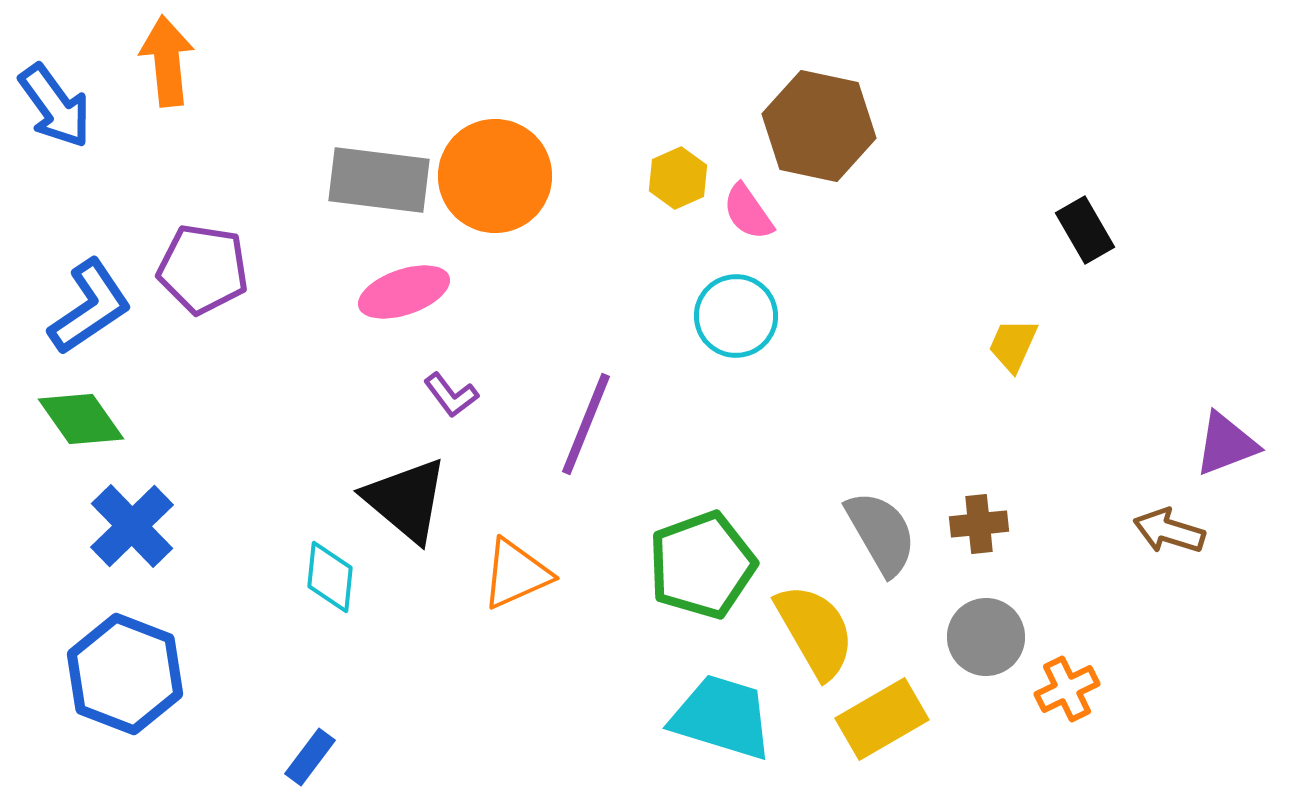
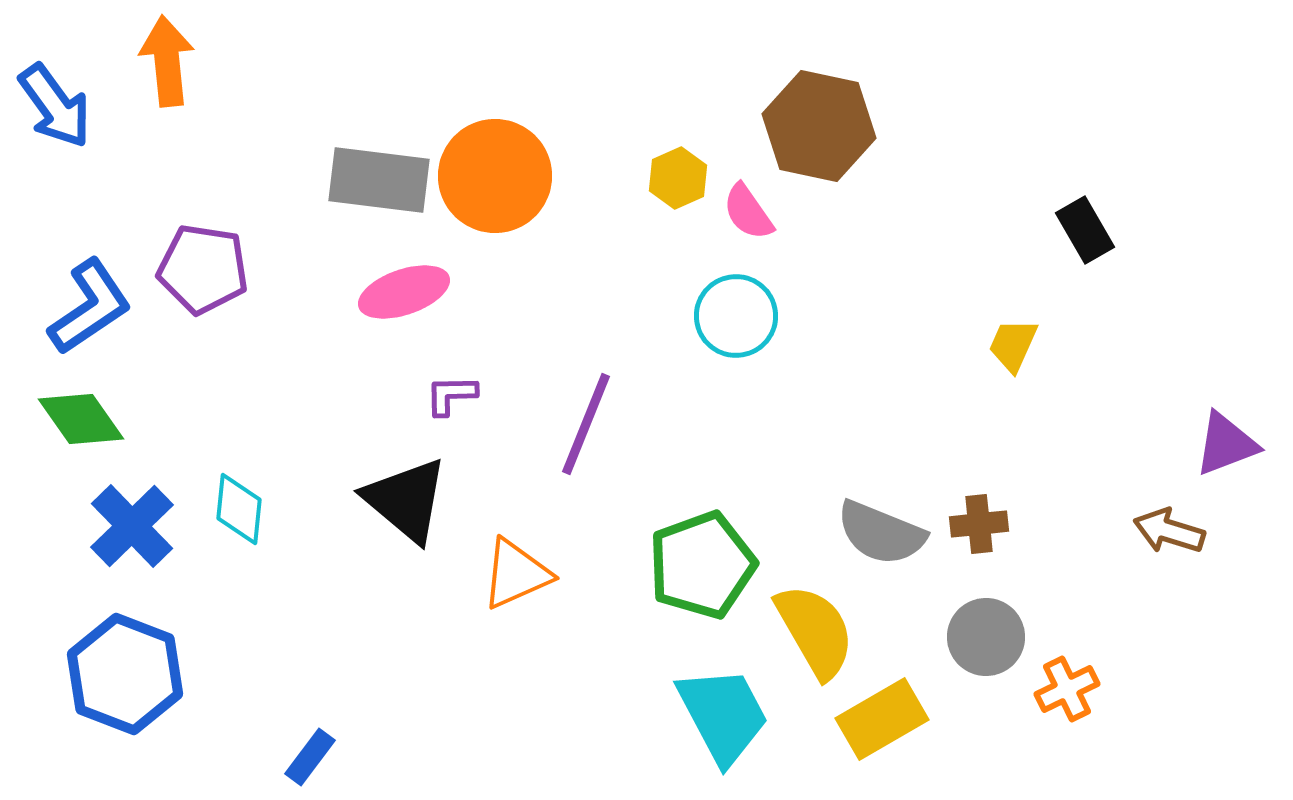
purple L-shape: rotated 126 degrees clockwise
gray semicircle: rotated 142 degrees clockwise
cyan diamond: moved 91 px left, 68 px up
cyan trapezoid: moved 1 px right, 2 px up; rotated 45 degrees clockwise
